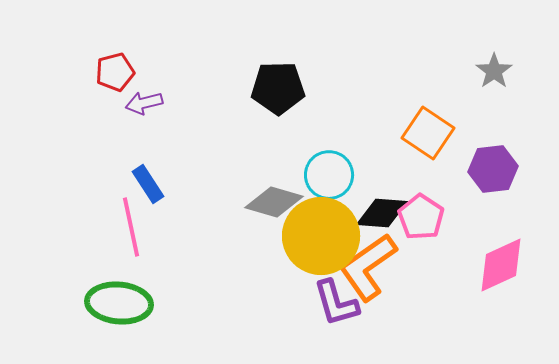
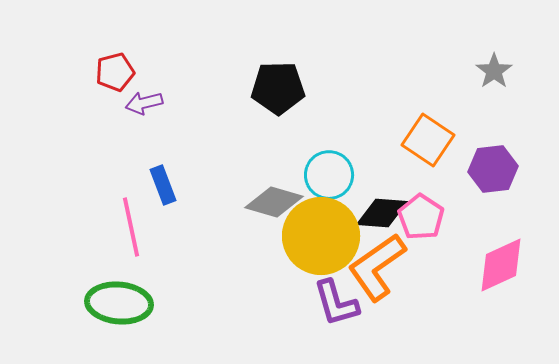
orange square: moved 7 px down
blue rectangle: moved 15 px right, 1 px down; rotated 12 degrees clockwise
orange L-shape: moved 9 px right
